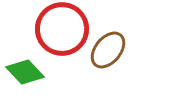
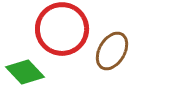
brown ellipse: moved 4 px right, 1 px down; rotated 9 degrees counterclockwise
